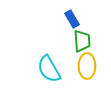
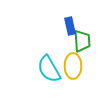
blue rectangle: moved 2 px left, 7 px down; rotated 18 degrees clockwise
yellow ellipse: moved 14 px left
